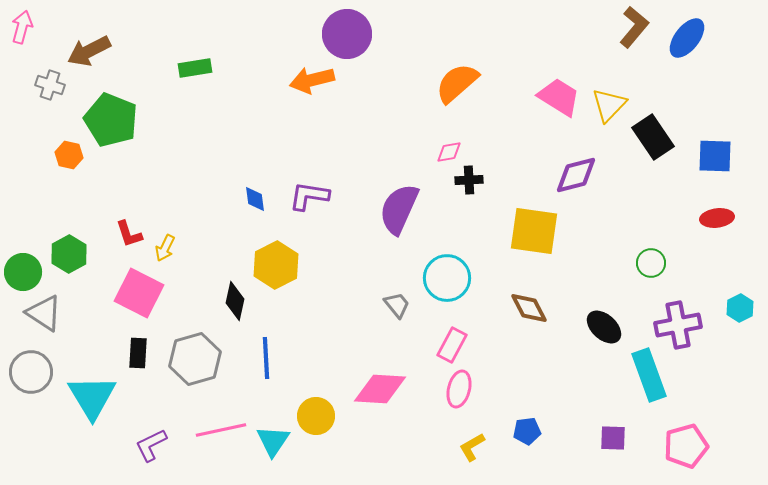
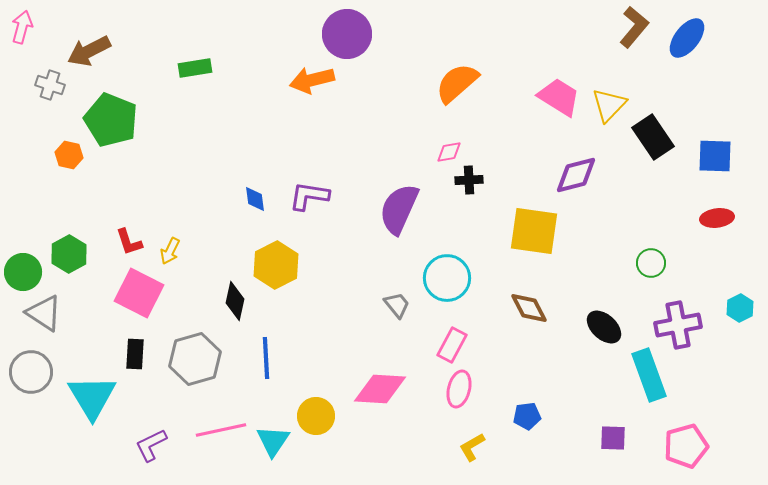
red L-shape at (129, 234): moved 8 px down
yellow arrow at (165, 248): moved 5 px right, 3 px down
black rectangle at (138, 353): moved 3 px left, 1 px down
blue pentagon at (527, 431): moved 15 px up
